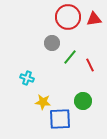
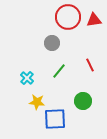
red triangle: moved 1 px down
green line: moved 11 px left, 14 px down
cyan cross: rotated 24 degrees clockwise
yellow star: moved 6 px left
blue square: moved 5 px left
